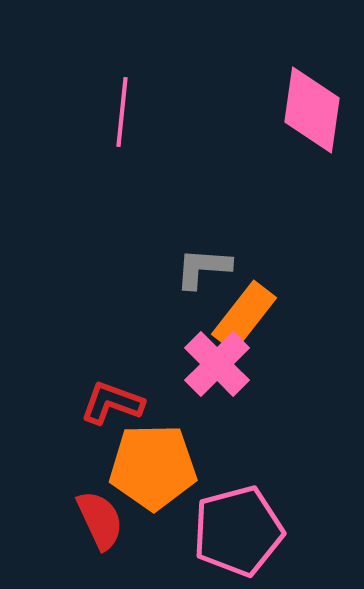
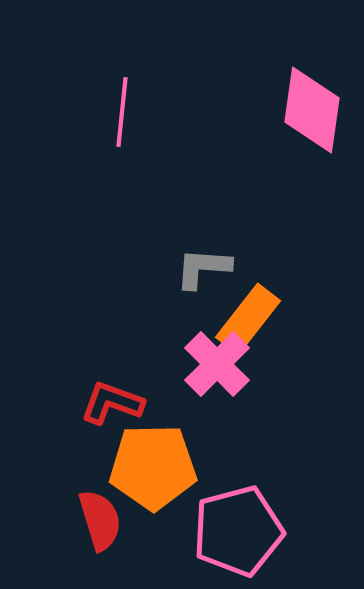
orange rectangle: moved 4 px right, 3 px down
red semicircle: rotated 8 degrees clockwise
